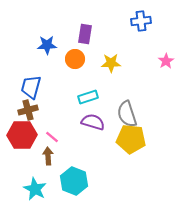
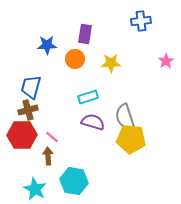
gray semicircle: moved 2 px left, 3 px down
cyan hexagon: rotated 12 degrees counterclockwise
